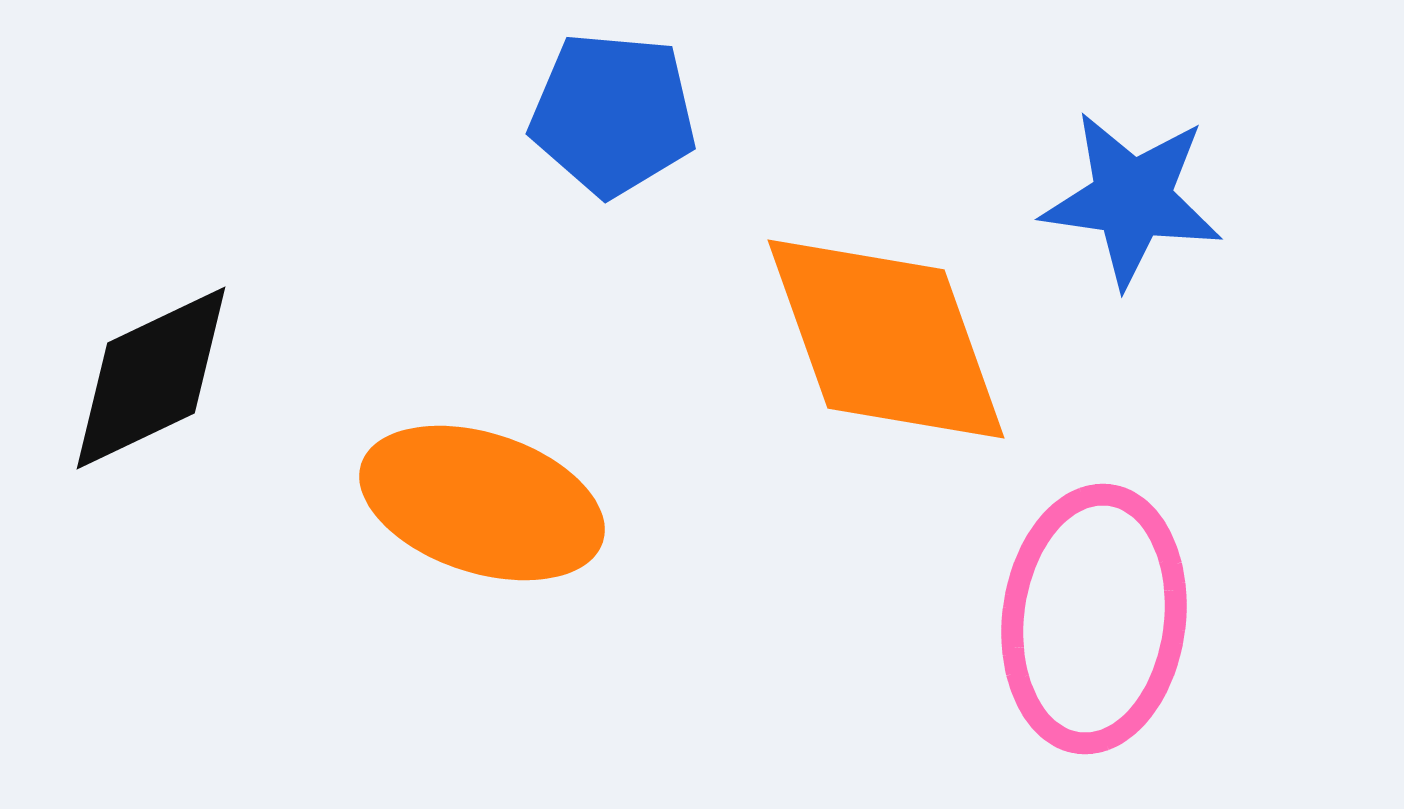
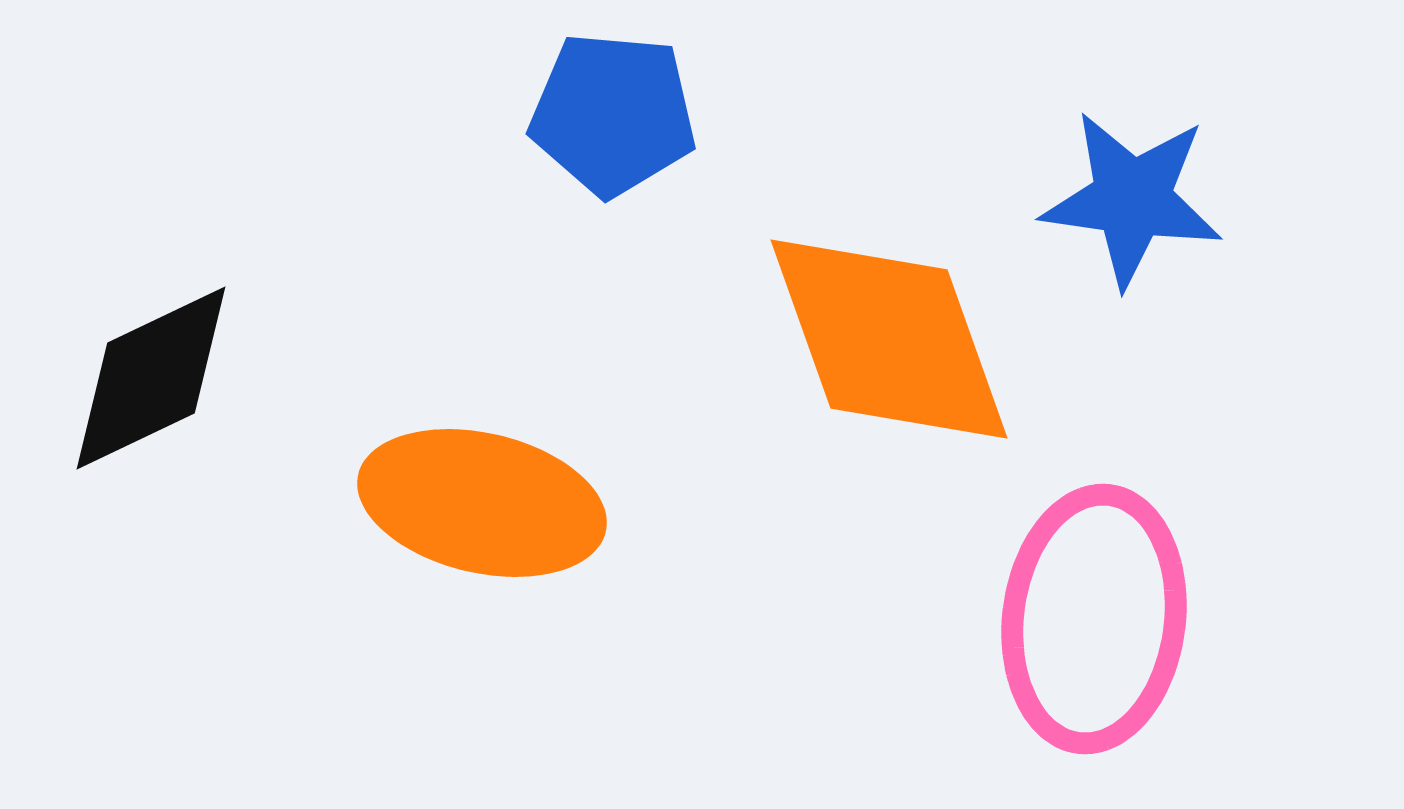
orange diamond: moved 3 px right
orange ellipse: rotated 5 degrees counterclockwise
